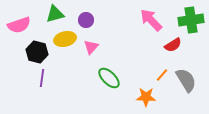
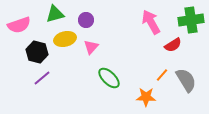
pink arrow: moved 2 px down; rotated 15 degrees clockwise
purple line: rotated 42 degrees clockwise
